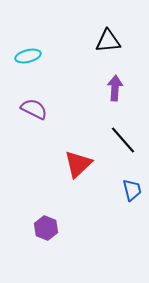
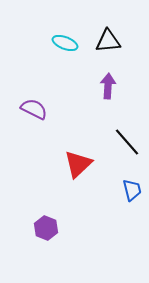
cyan ellipse: moved 37 px right, 13 px up; rotated 35 degrees clockwise
purple arrow: moved 7 px left, 2 px up
black line: moved 4 px right, 2 px down
